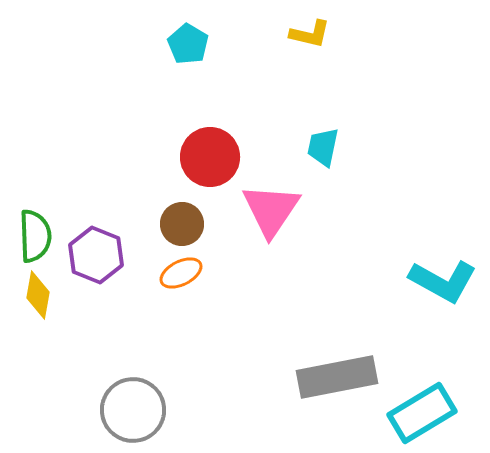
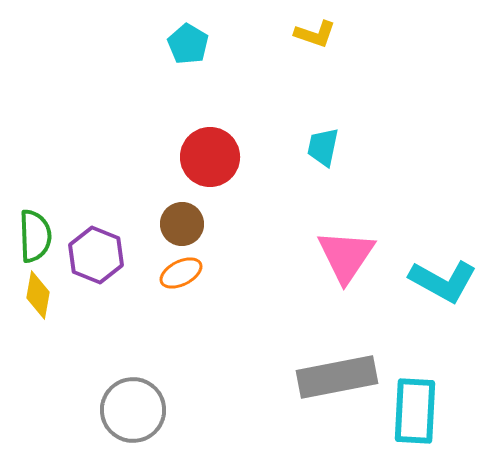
yellow L-shape: moved 5 px right; rotated 6 degrees clockwise
pink triangle: moved 75 px right, 46 px down
cyan rectangle: moved 7 px left, 2 px up; rotated 56 degrees counterclockwise
